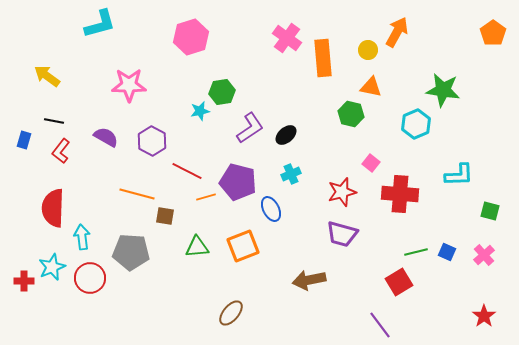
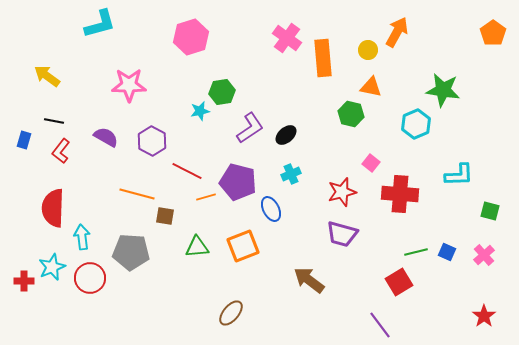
brown arrow at (309, 280): rotated 48 degrees clockwise
